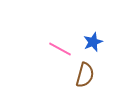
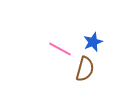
brown semicircle: moved 6 px up
